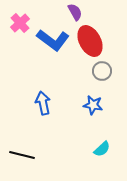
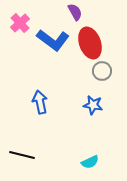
red ellipse: moved 2 px down; rotated 8 degrees clockwise
blue arrow: moved 3 px left, 1 px up
cyan semicircle: moved 12 px left, 13 px down; rotated 18 degrees clockwise
